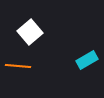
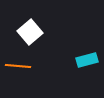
cyan rectangle: rotated 15 degrees clockwise
